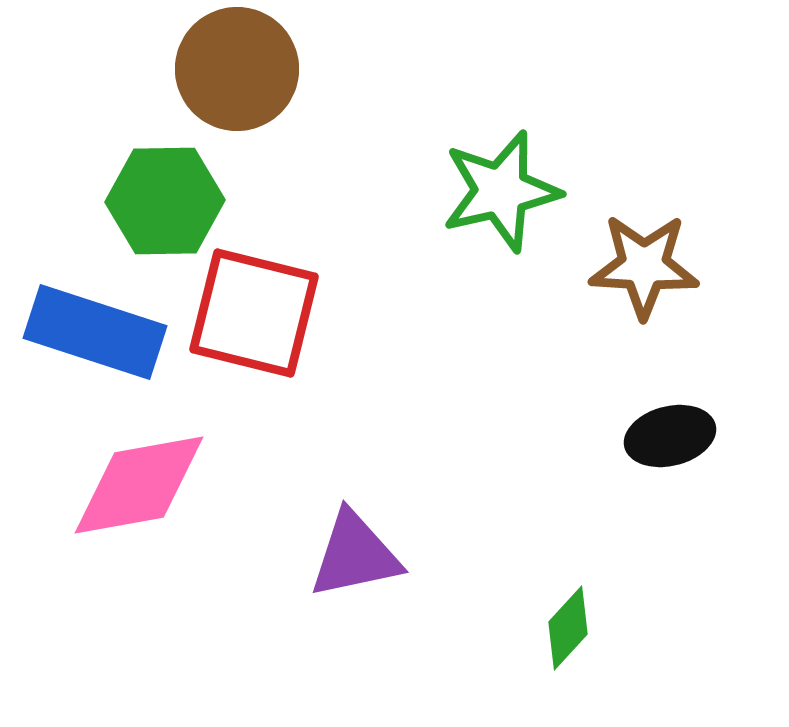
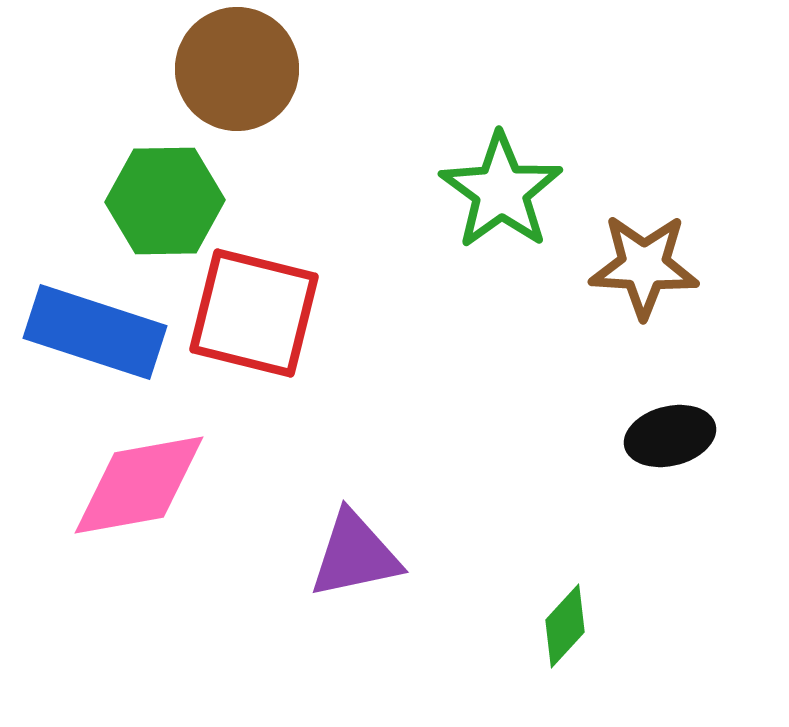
green star: rotated 23 degrees counterclockwise
green diamond: moved 3 px left, 2 px up
